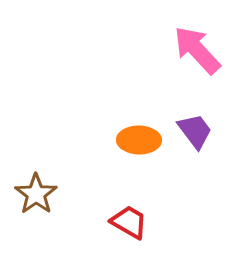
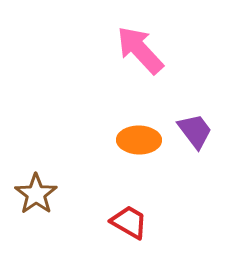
pink arrow: moved 57 px left
